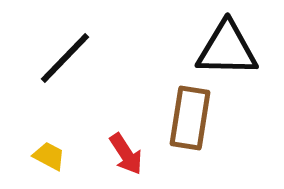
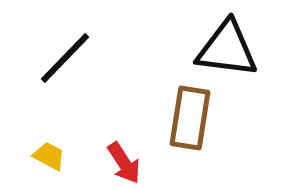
black triangle: rotated 6 degrees clockwise
red arrow: moved 2 px left, 9 px down
